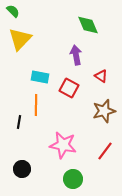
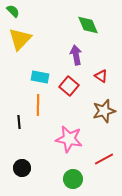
red square: moved 2 px up; rotated 12 degrees clockwise
orange line: moved 2 px right
black line: rotated 16 degrees counterclockwise
pink star: moved 6 px right, 6 px up
red line: moved 1 px left, 8 px down; rotated 24 degrees clockwise
black circle: moved 1 px up
